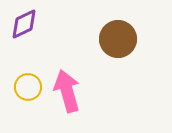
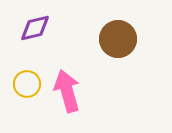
purple diamond: moved 11 px right, 4 px down; rotated 12 degrees clockwise
yellow circle: moved 1 px left, 3 px up
